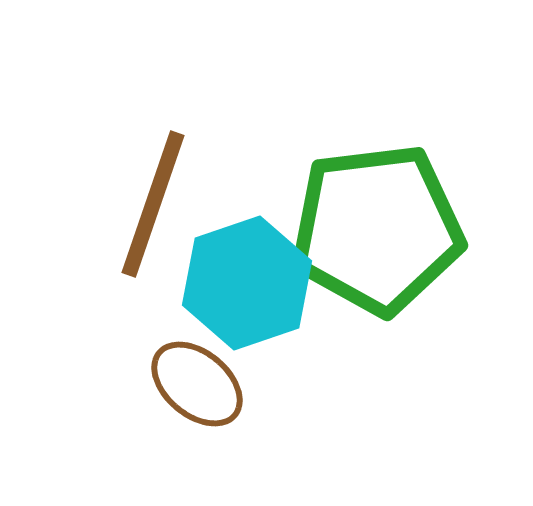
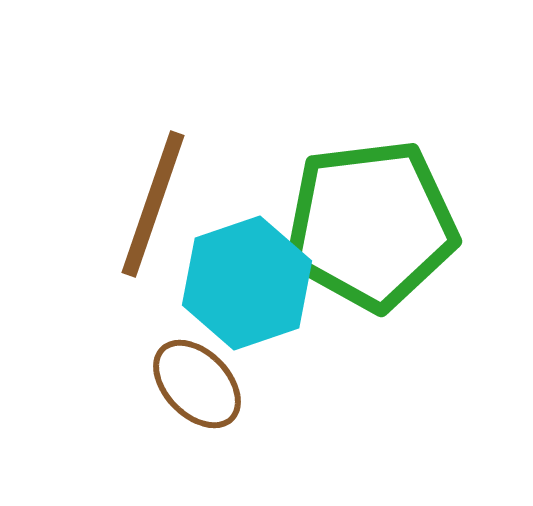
green pentagon: moved 6 px left, 4 px up
brown ellipse: rotated 6 degrees clockwise
